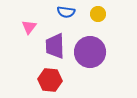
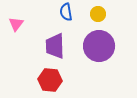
blue semicircle: rotated 72 degrees clockwise
pink triangle: moved 13 px left, 3 px up
purple circle: moved 9 px right, 6 px up
